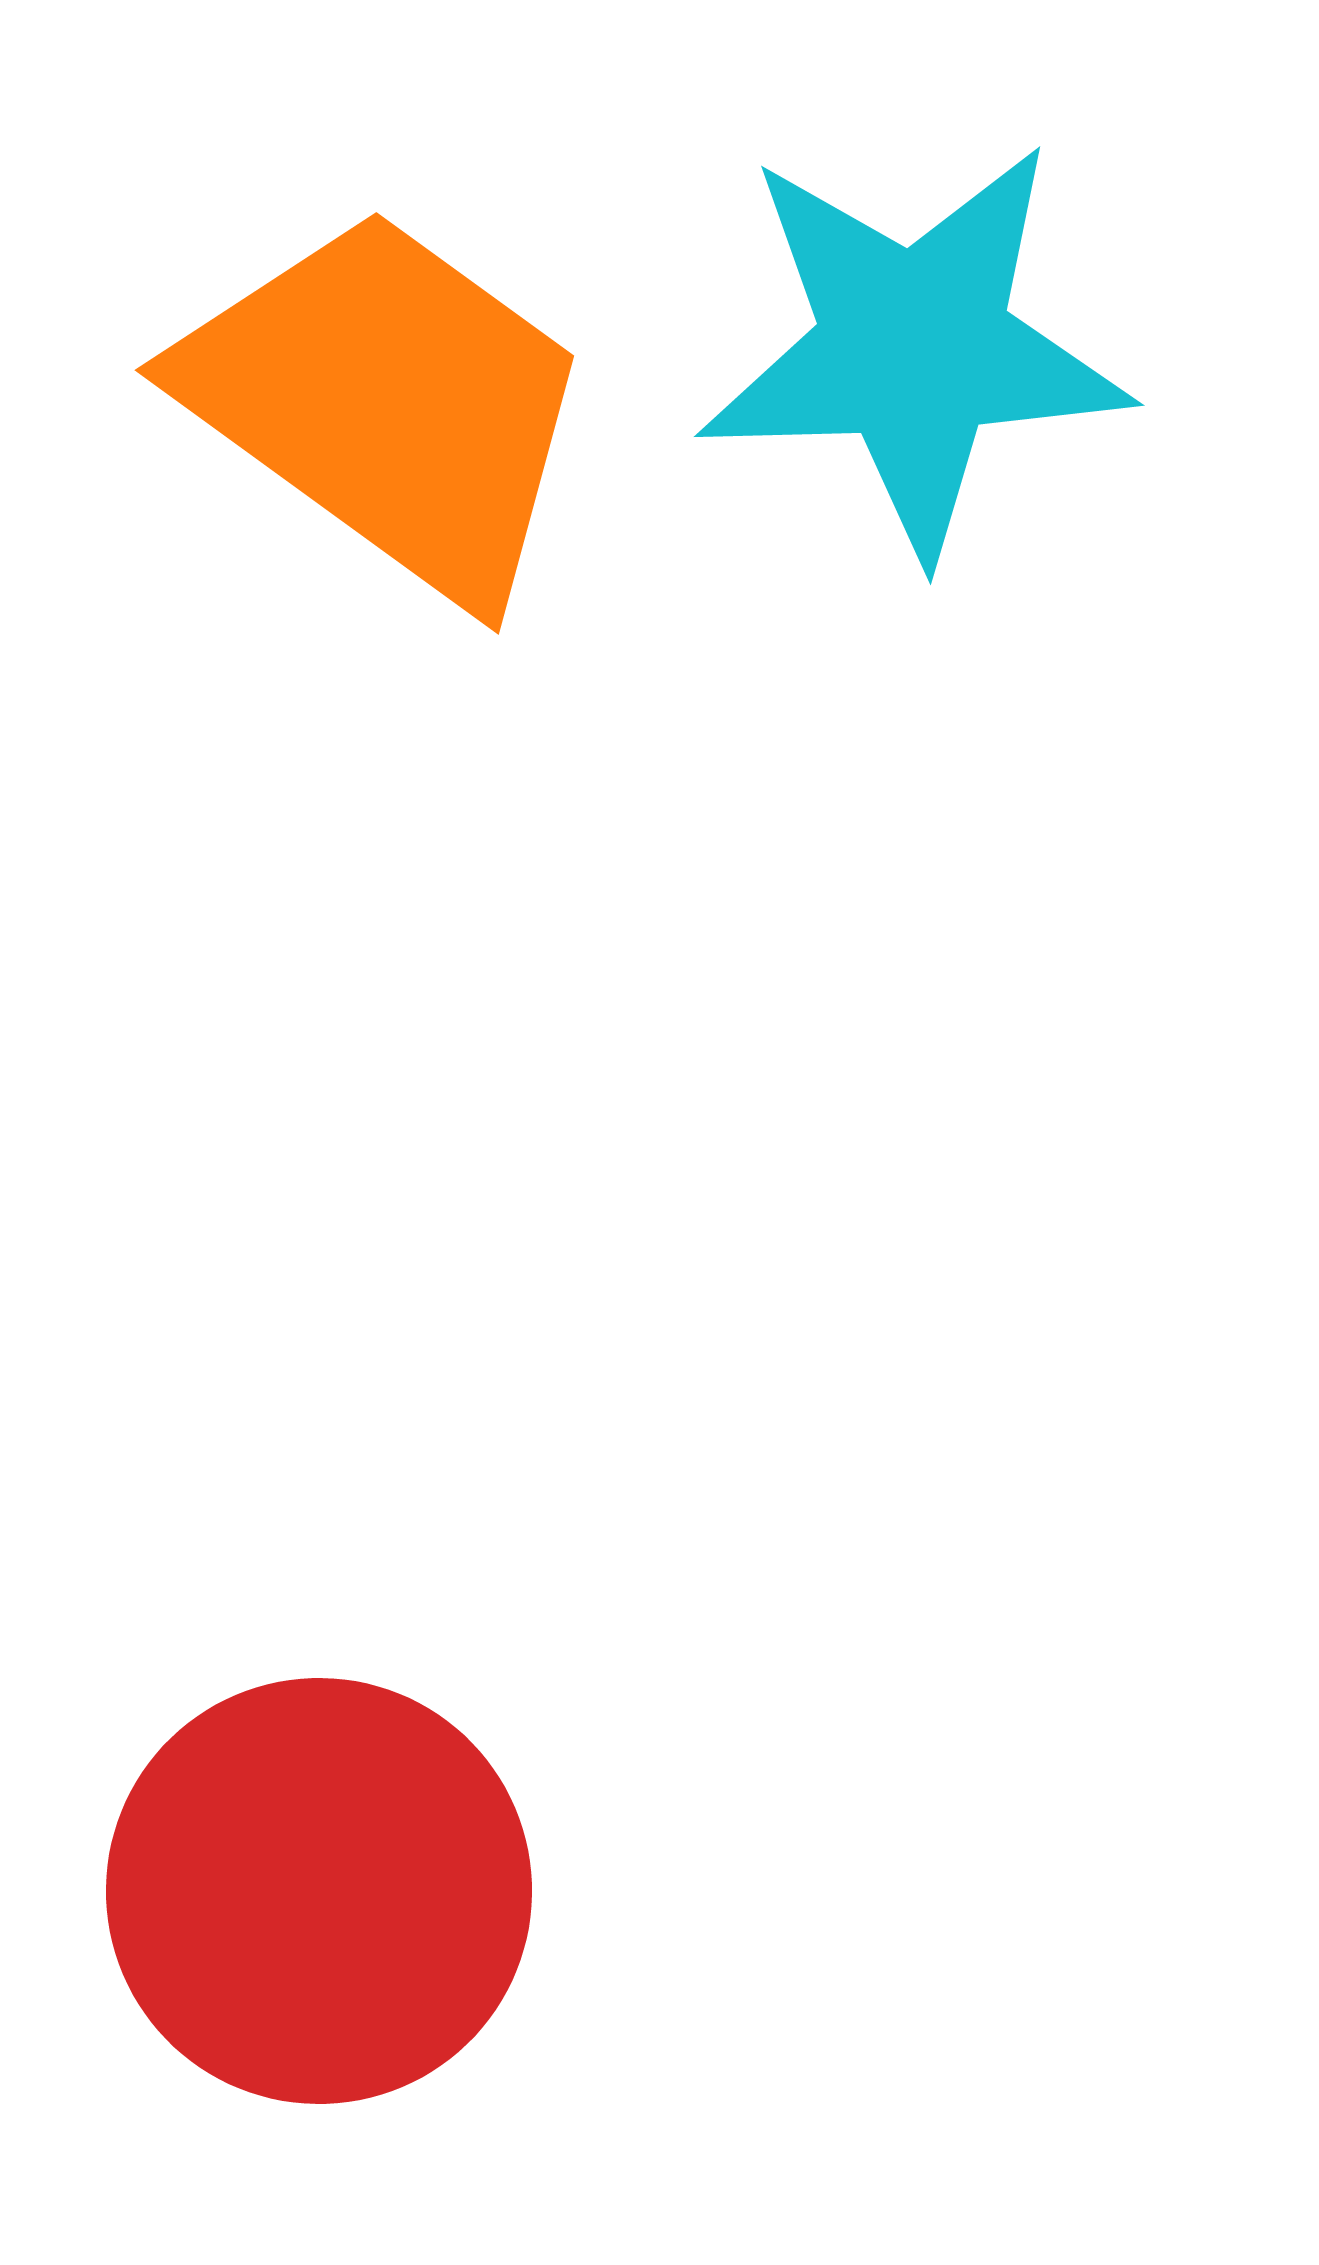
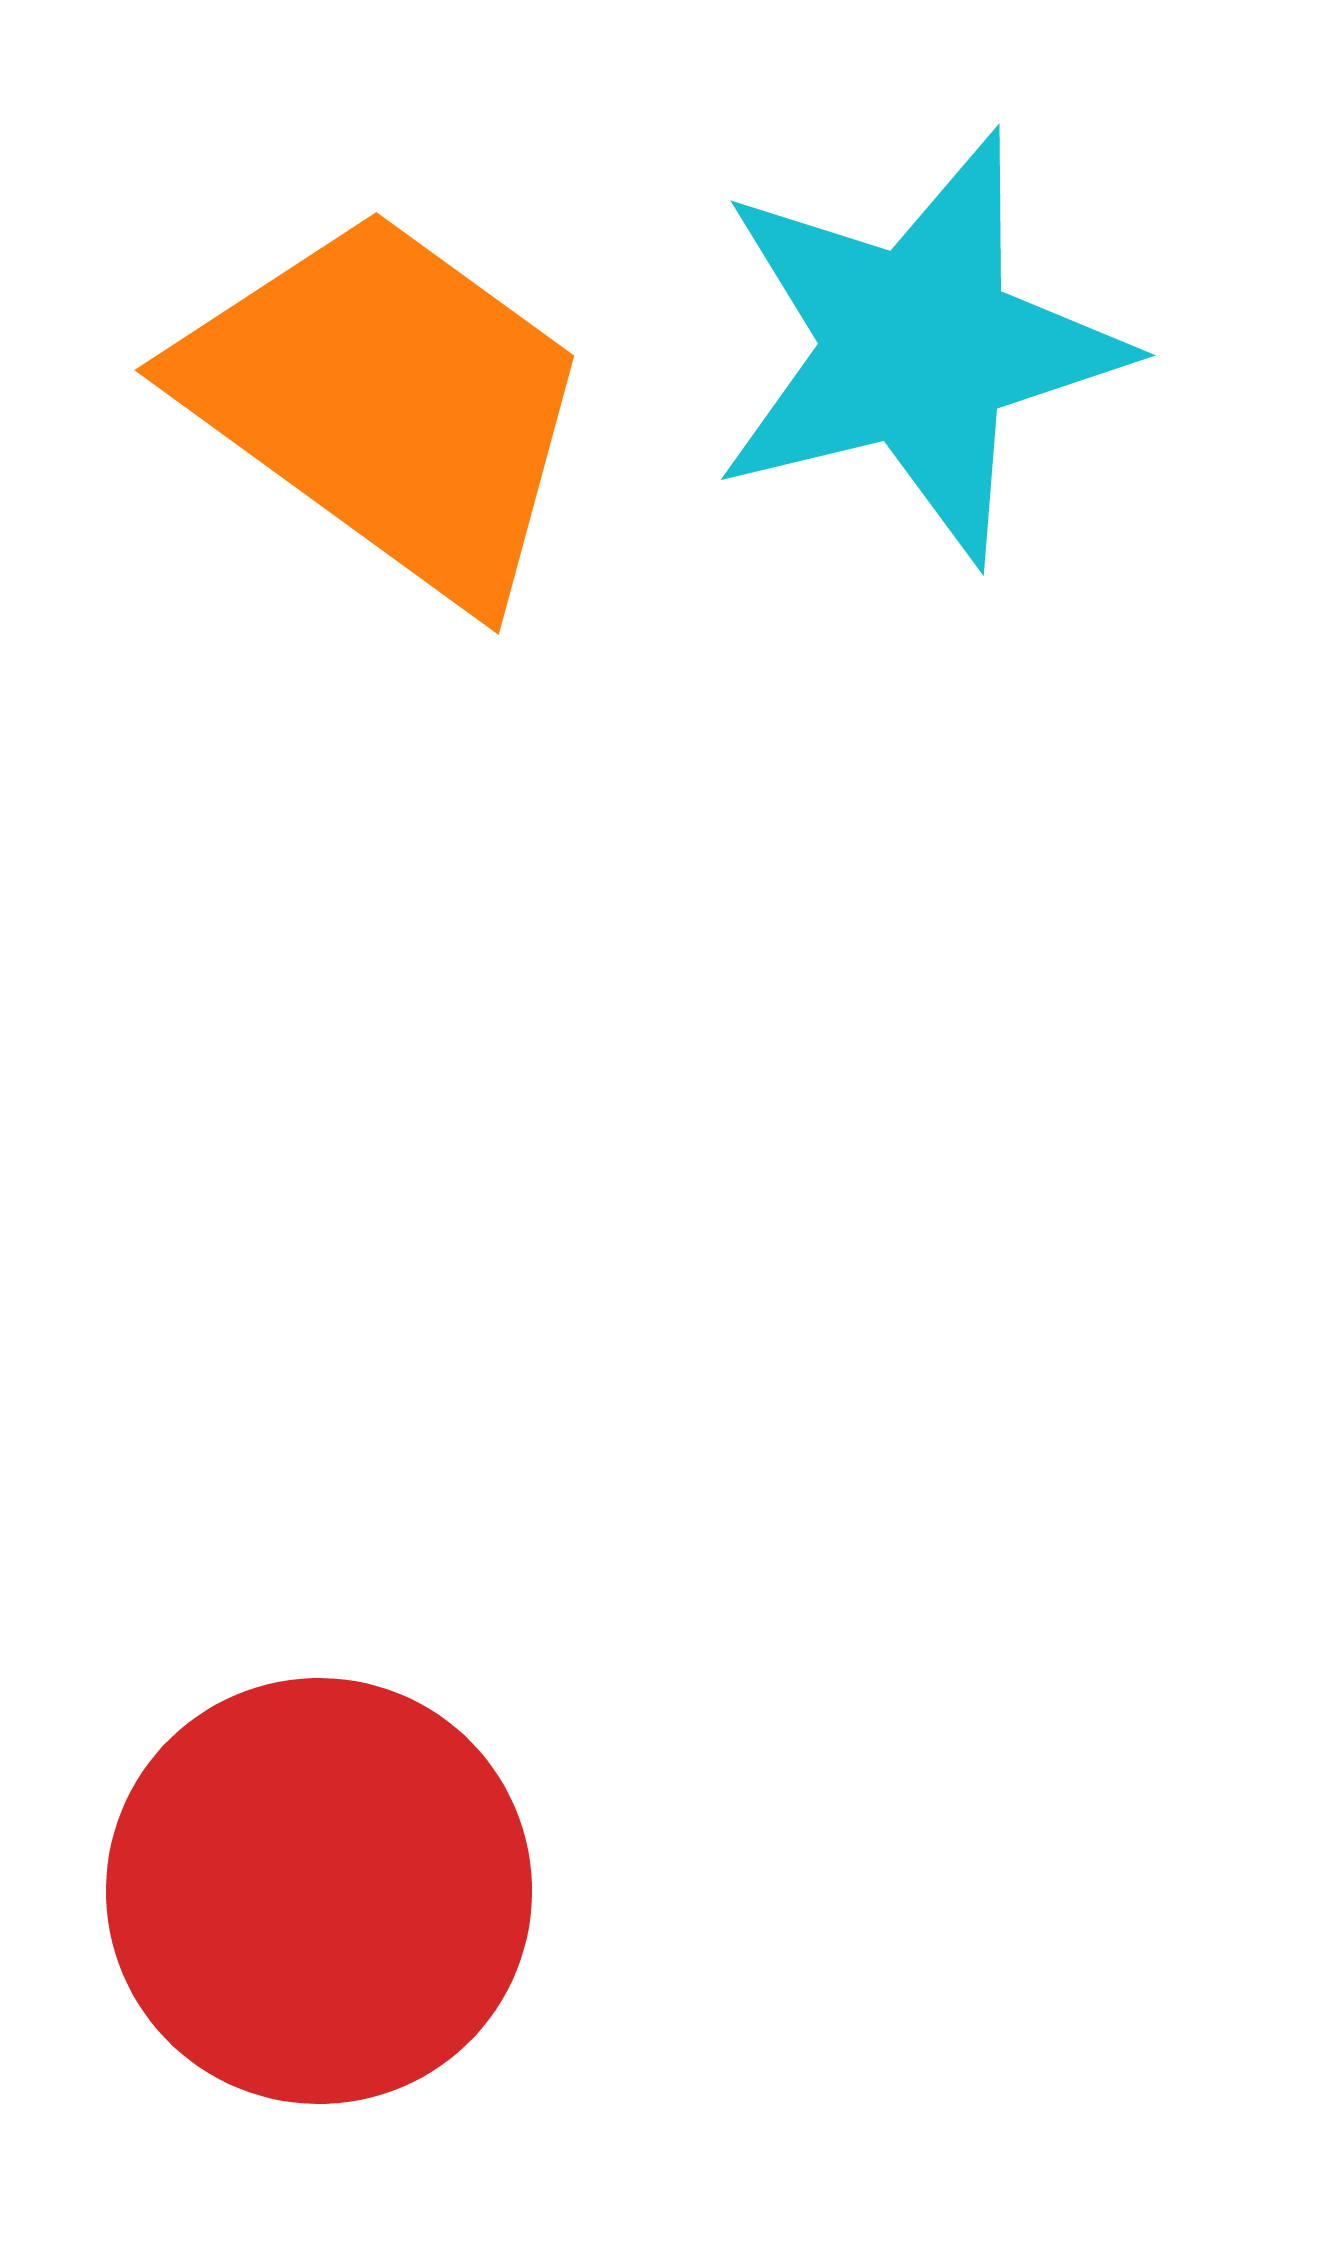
cyan star: moved 4 px right, 1 px up; rotated 12 degrees counterclockwise
